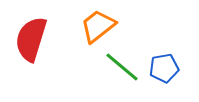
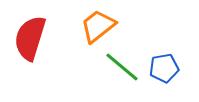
red semicircle: moved 1 px left, 1 px up
